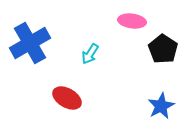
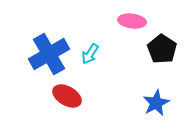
blue cross: moved 19 px right, 11 px down
black pentagon: moved 1 px left
red ellipse: moved 2 px up
blue star: moved 5 px left, 3 px up
